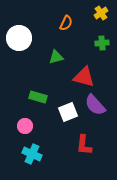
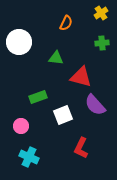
white circle: moved 4 px down
green triangle: moved 1 px down; rotated 21 degrees clockwise
red triangle: moved 3 px left
green rectangle: rotated 36 degrees counterclockwise
white square: moved 5 px left, 3 px down
pink circle: moved 4 px left
red L-shape: moved 3 px left, 3 px down; rotated 20 degrees clockwise
cyan cross: moved 3 px left, 3 px down
